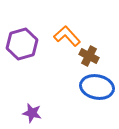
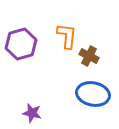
orange L-shape: rotated 48 degrees clockwise
purple hexagon: moved 1 px left
blue ellipse: moved 4 px left, 7 px down
